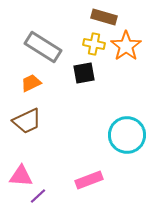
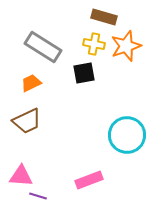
orange star: rotated 16 degrees clockwise
purple line: rotated 60 degrees clockwise
